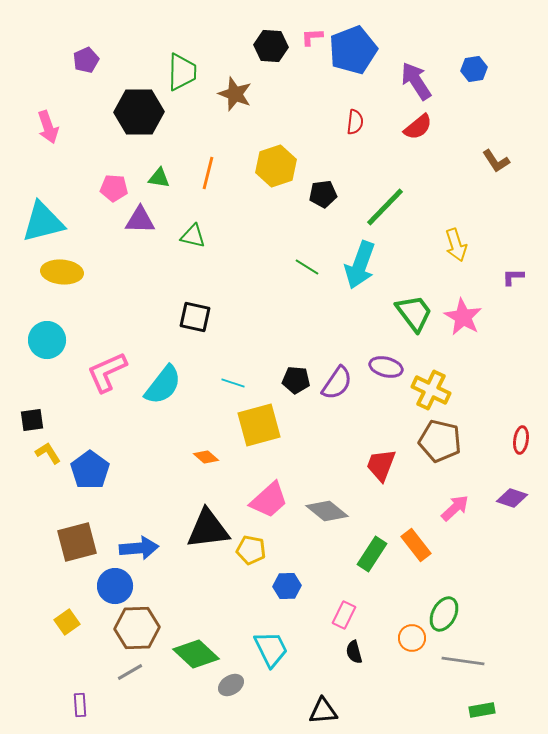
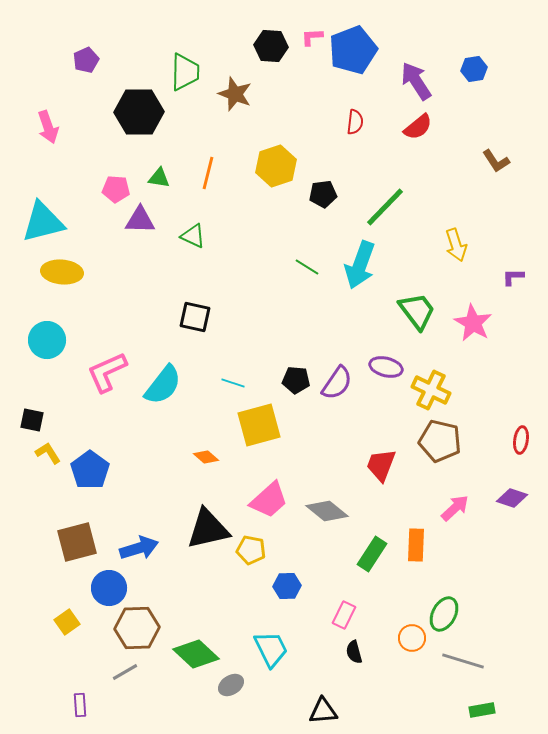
green trapezoid at (182, 72): moved 3 px right
pink pentagon at (114, 188): moved 2 px right, 1 px down
green triangle at (193, 236): rotated 12 degrees clockwise
green trapezoid at (414, 313): moved 3 px right, 2 px up
pink star at (463, 317): moved 10 px right, 6 px down
black square at (32, 420): rotated 20 degrees clockwise
black triangle at (208, 529): rotated 6 degrees counterclockwise
orange rectangle at (416, 545): rotated 40 degrees clockwise
blue arrow at (139, 548): rotated 12 degrees counterclockwise
blue circle at (115, 586): moved 6 px left, 2 px down
gray line at (463, 661): rotated 9 degrees clockwise
gray line at (130, 672): moved 5 px left
